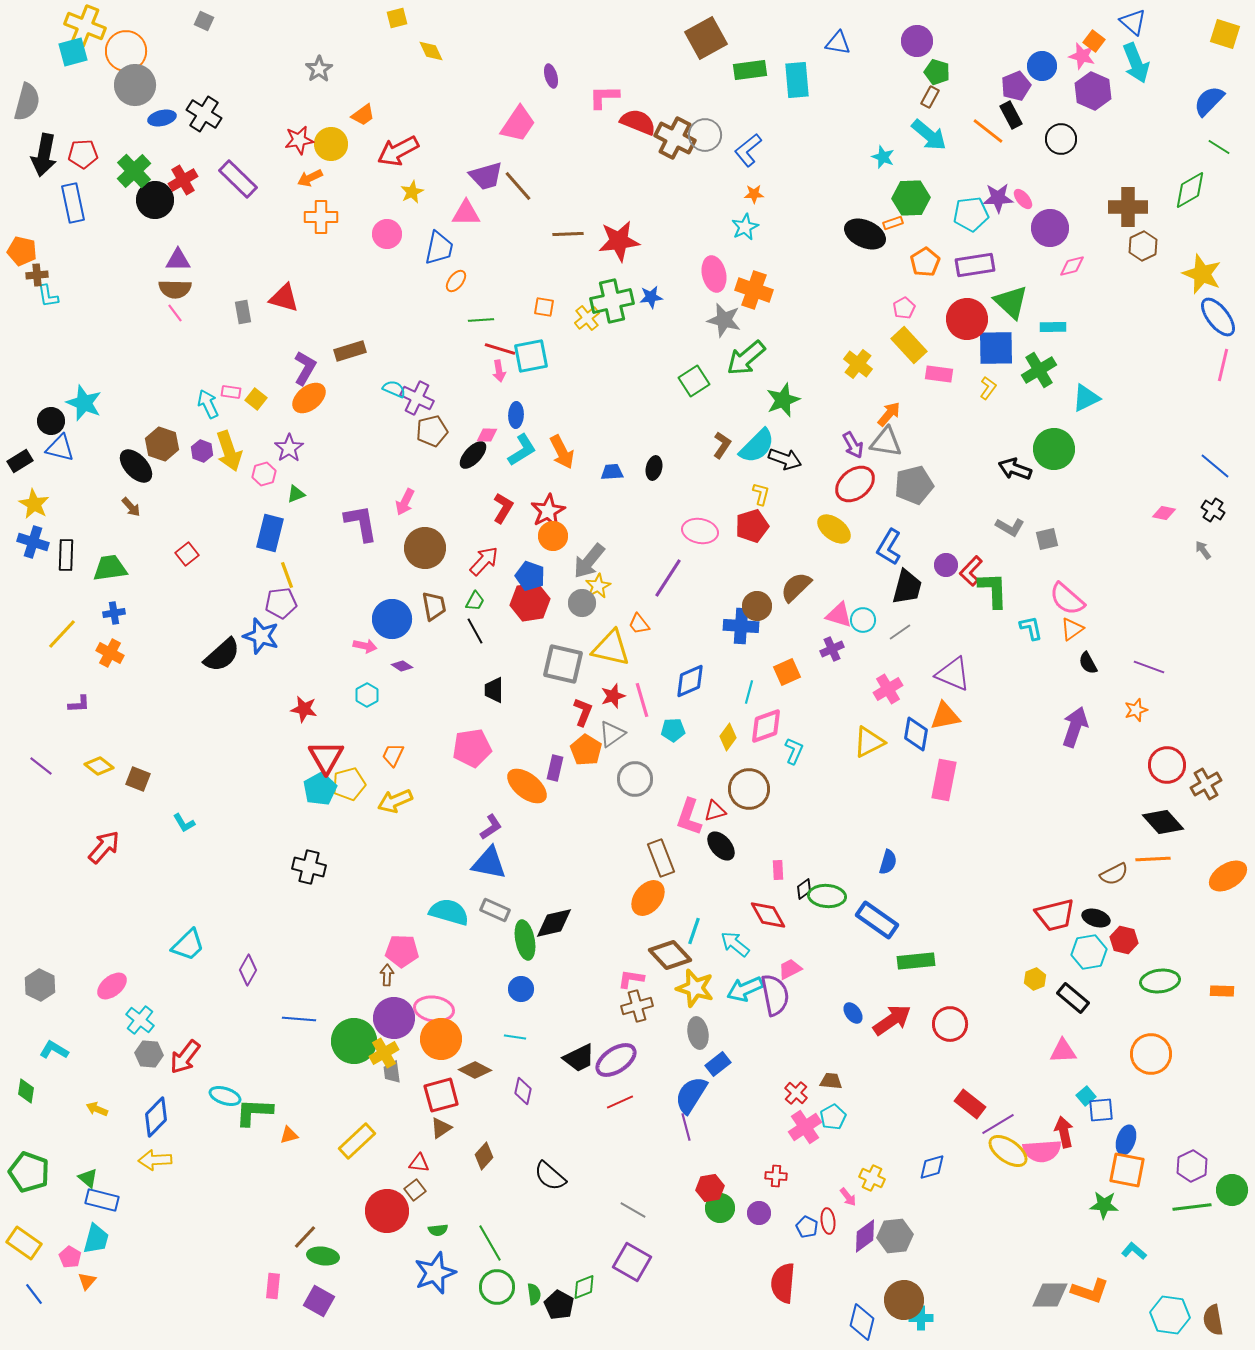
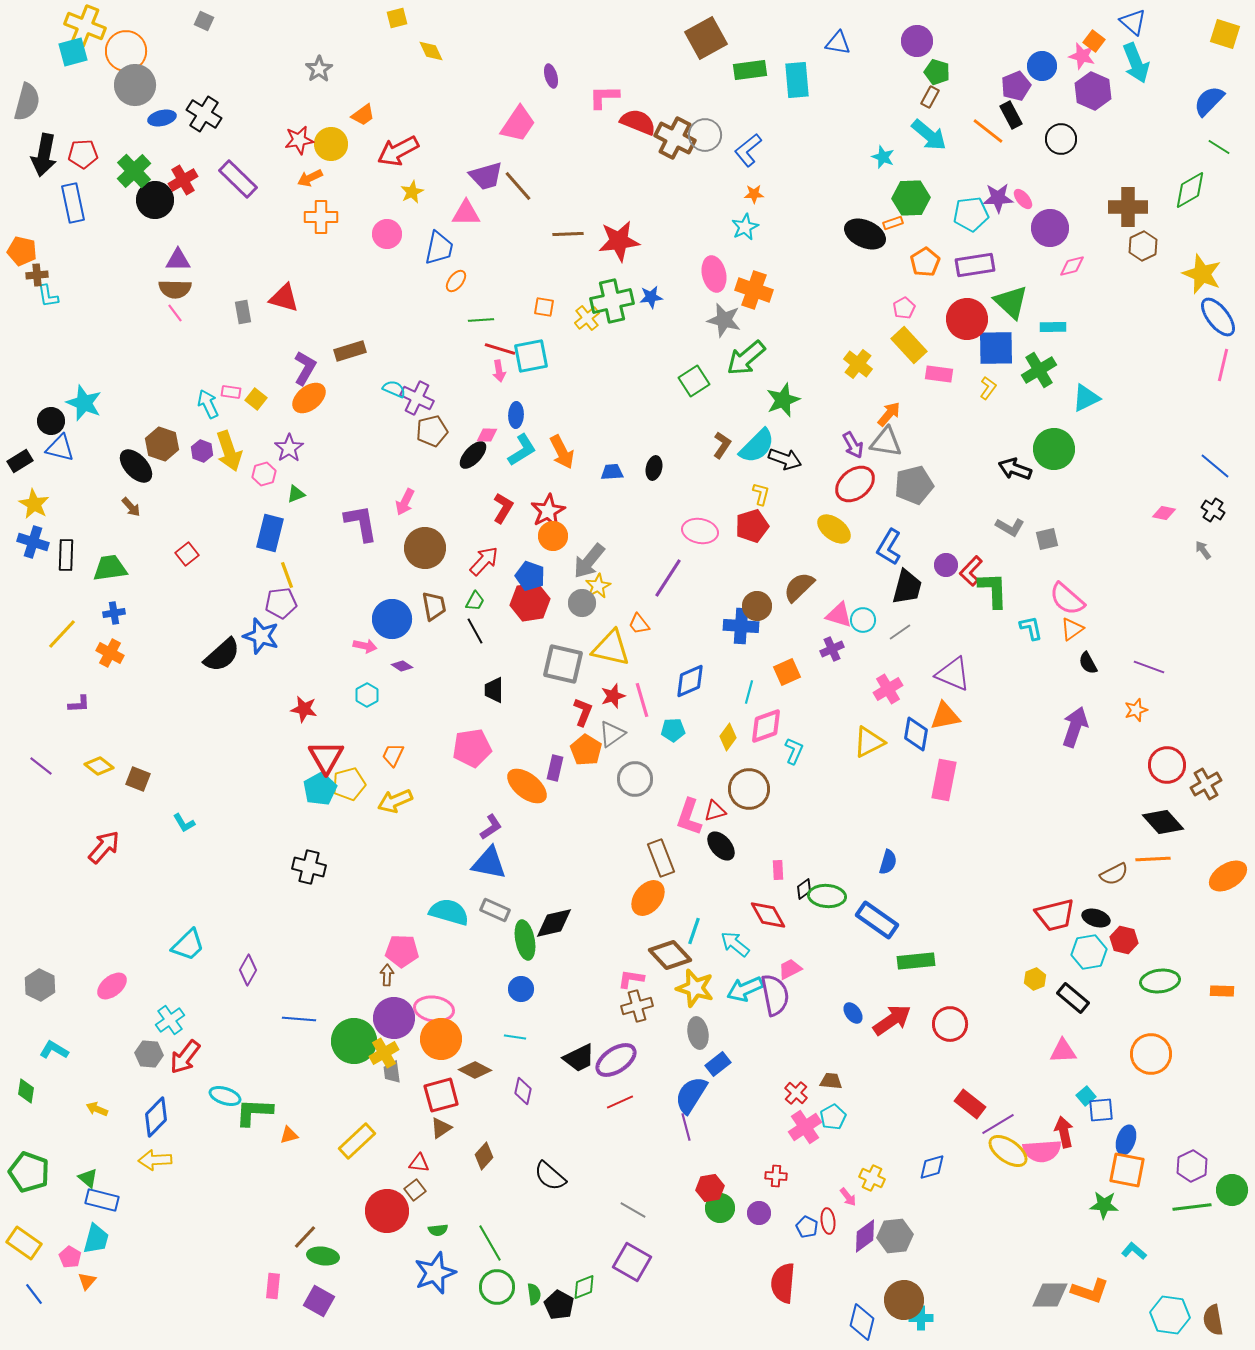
brown semicircle at (796, 587): moved 3 px right
cyan cross at (140, 1020): moved 30 px right; rotated 16 degrees clockwise
